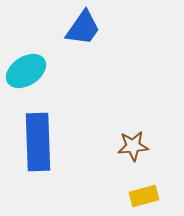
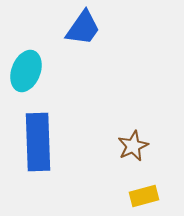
cyan ellipse: rotated 36 degrees counterclockwise
brown star: rotated 20 degrees counterclockwise
